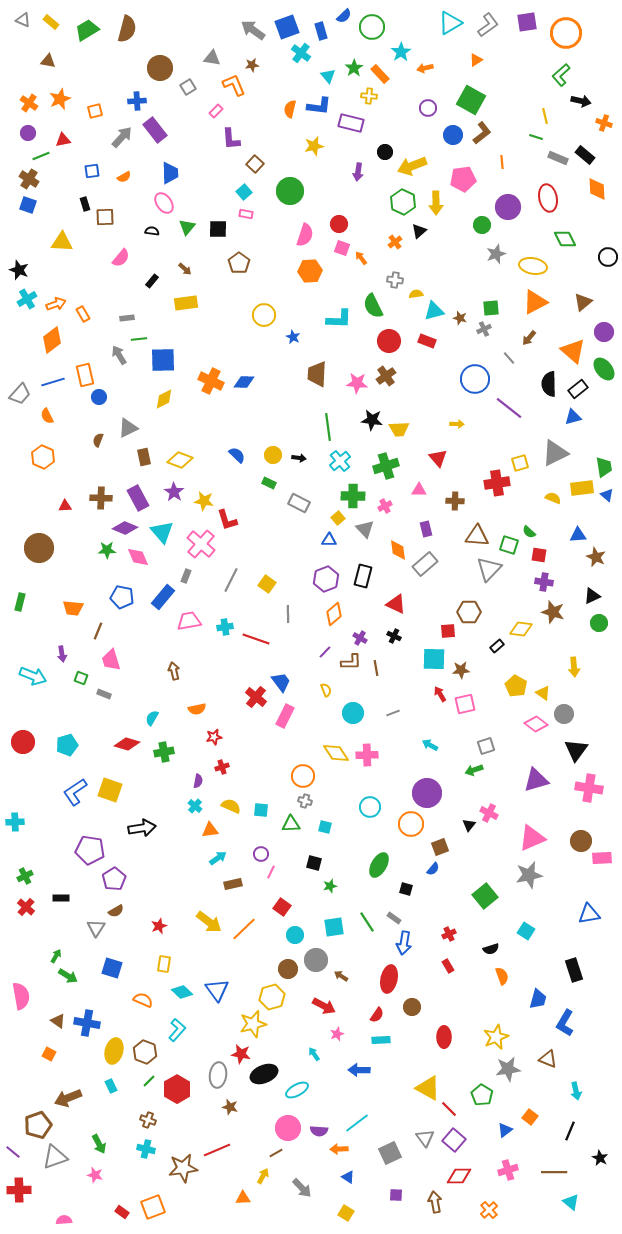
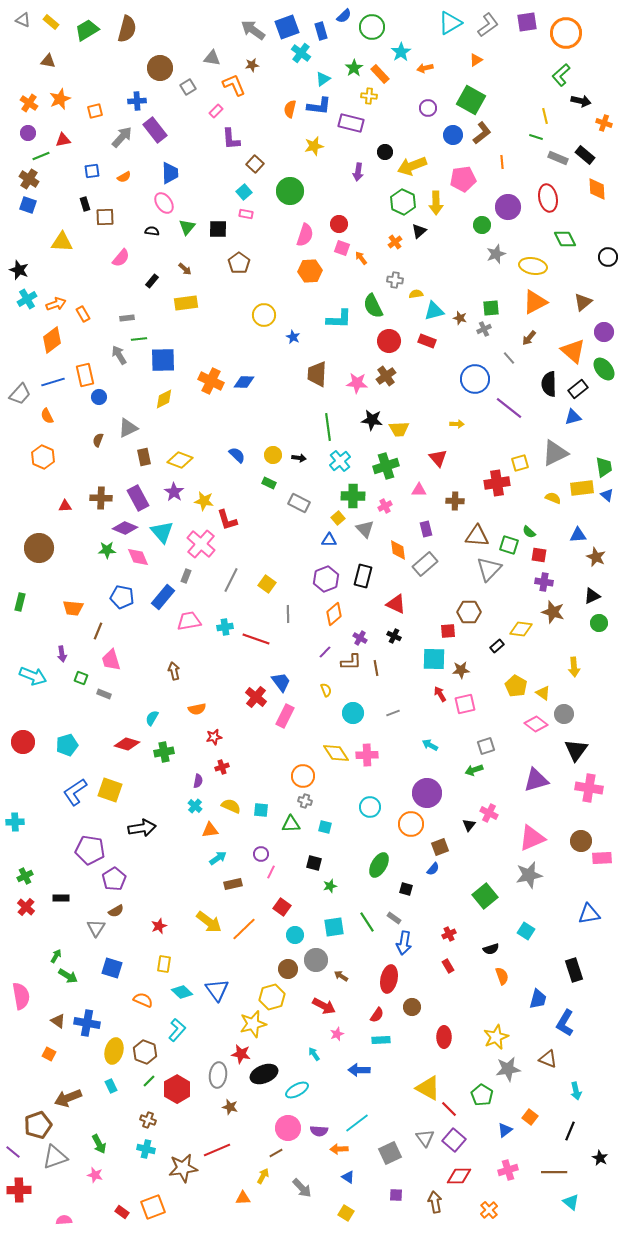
cyan triangle at (328, 76): moved 5 px left, 3 px down; rotated 35 degrees clockwise
